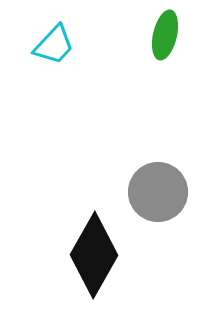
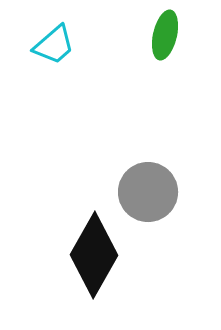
cyan trapezoid: rotated 6 degrees clockwise
gray circle: moved 10 px left
